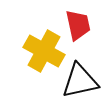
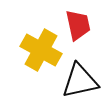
yellow cross: moved 3 px left, 1 px up
